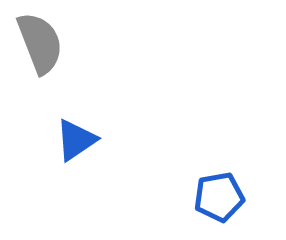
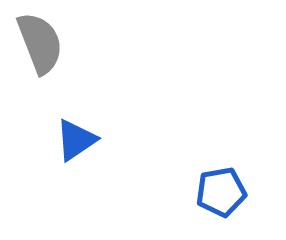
blue pentagon: moved 2 px right, 5 px up
